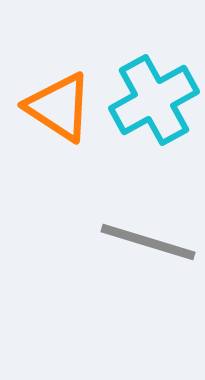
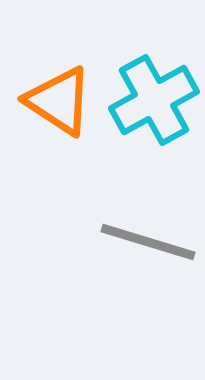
orange triangle: moved 6 px up
